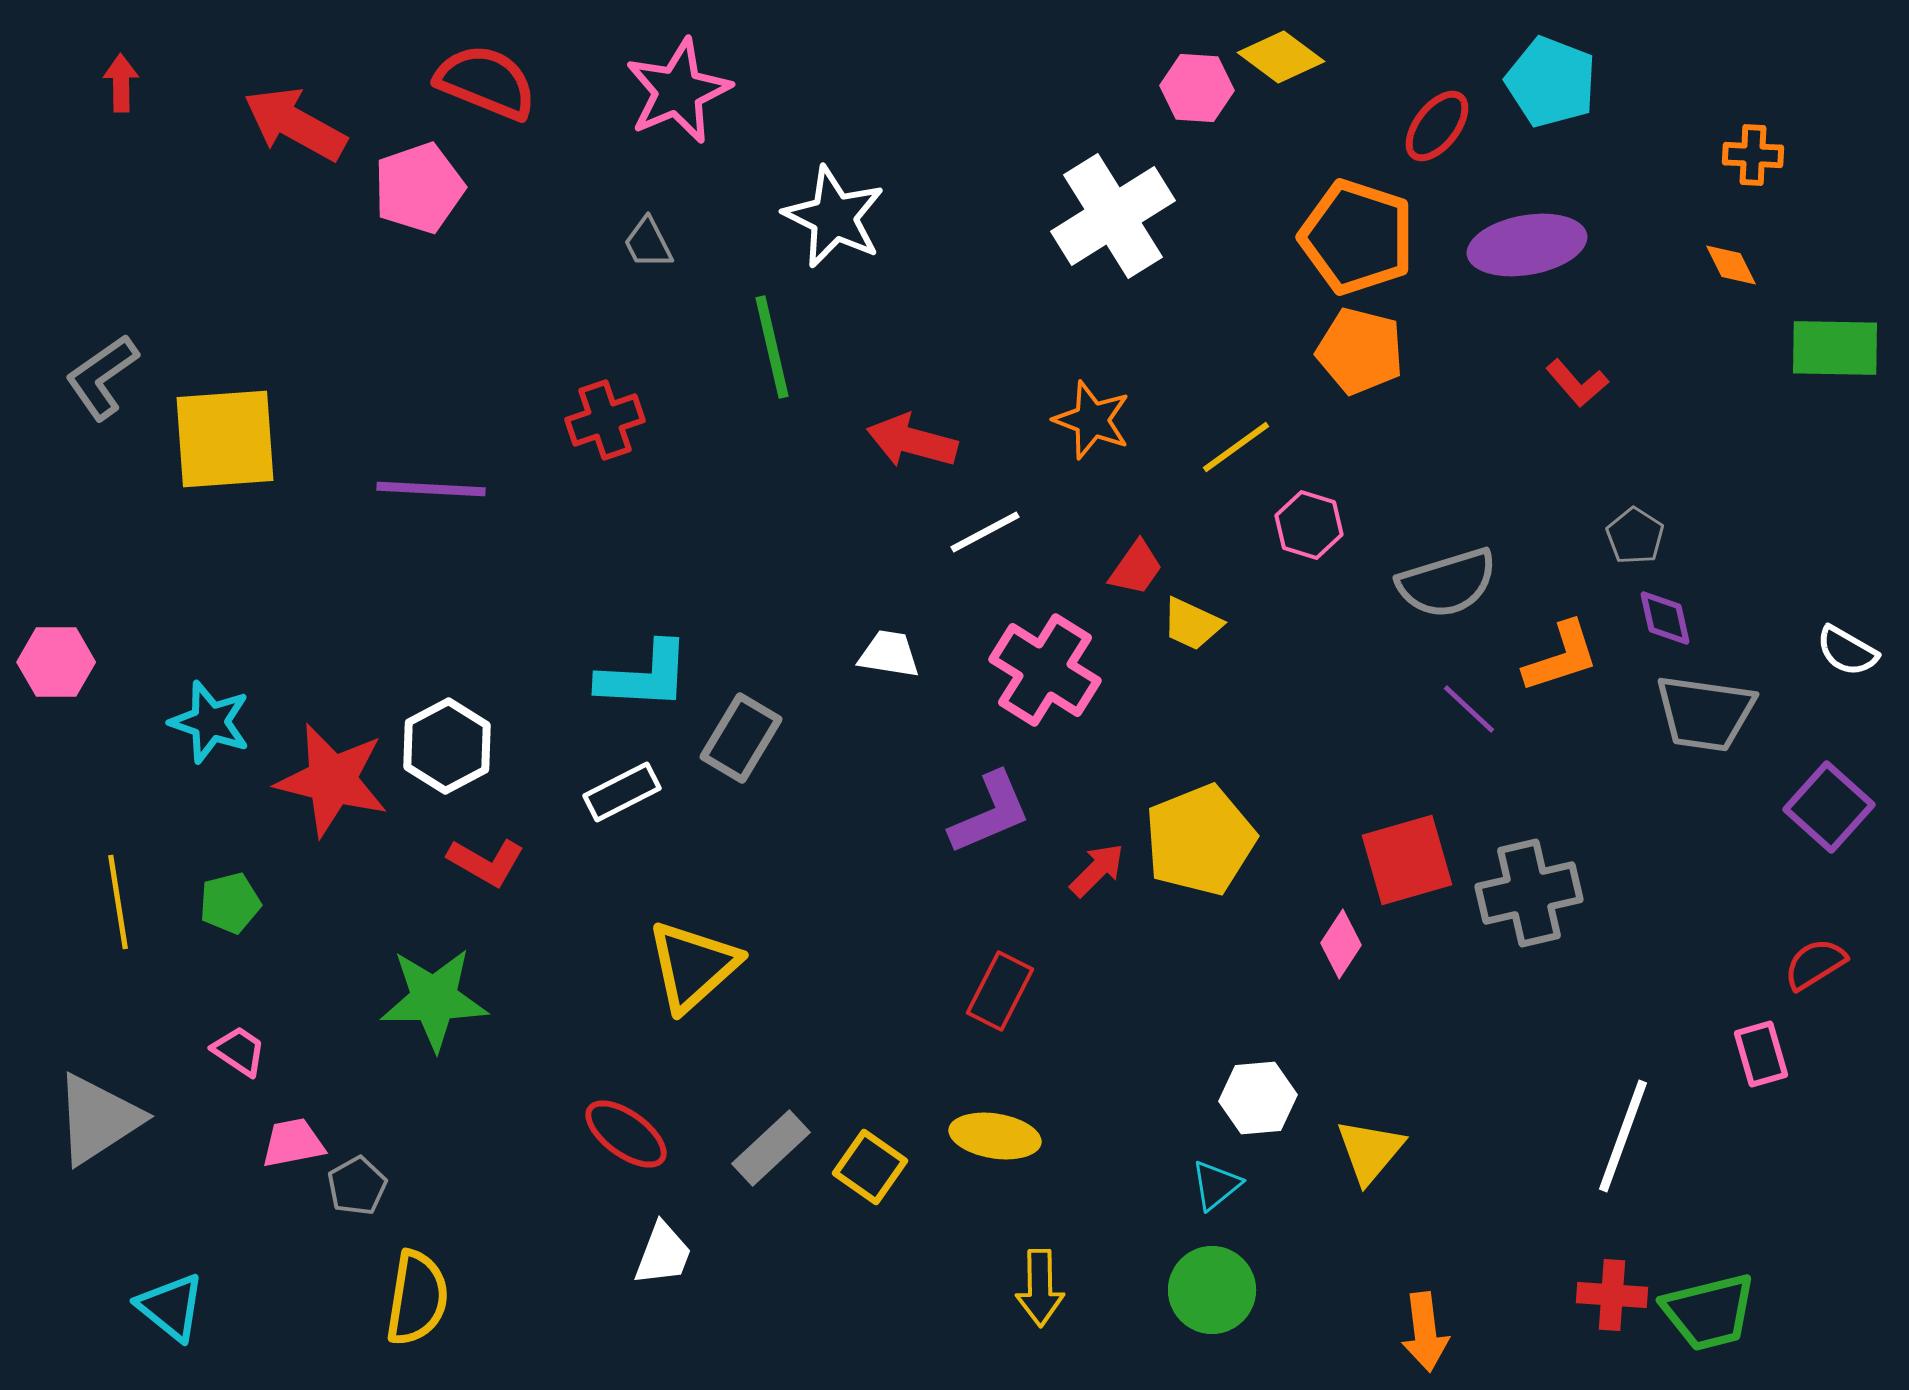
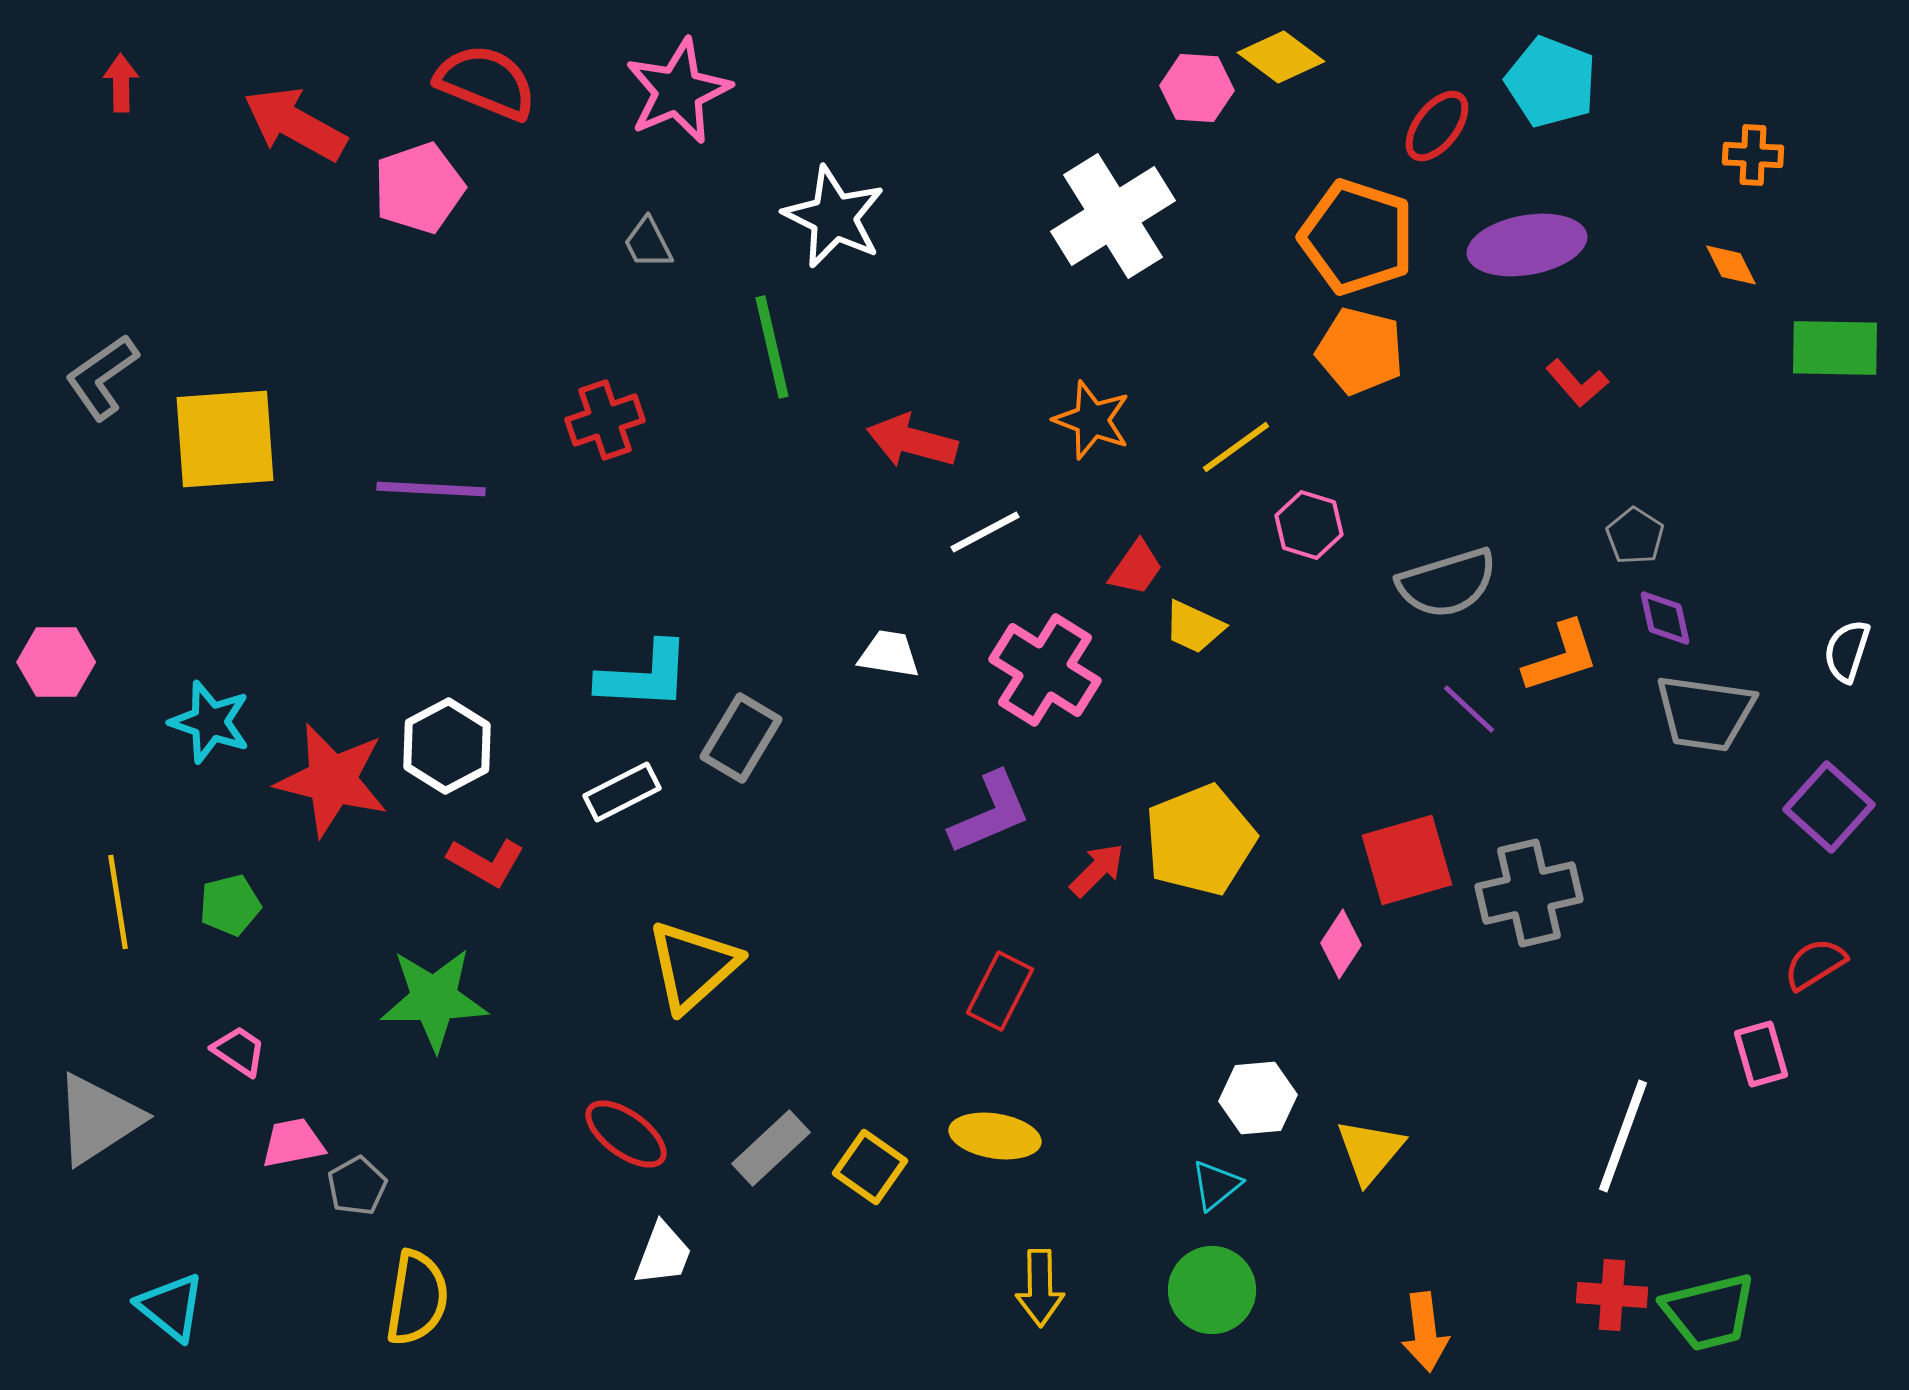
yellow trapezoid at (1192, 624): moved 2 px right, 3 px down
white semicircle at (1847, 651): rotated 78 degrees clockwise
green pentagon at (230, 903): moved 2 px down
